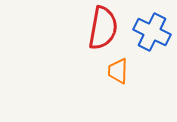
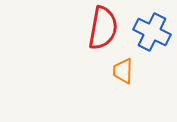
orange trapezoid: moved 5 px right
